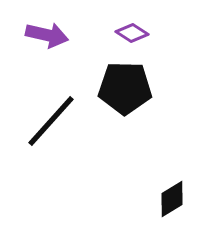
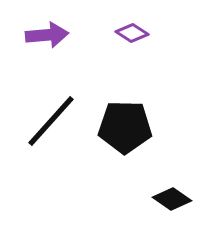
purple arrow: rotated 18 degrees counterclockwise
black pentagon: moved 39 px down
black diamond: rotated 66 degrees clockwise
